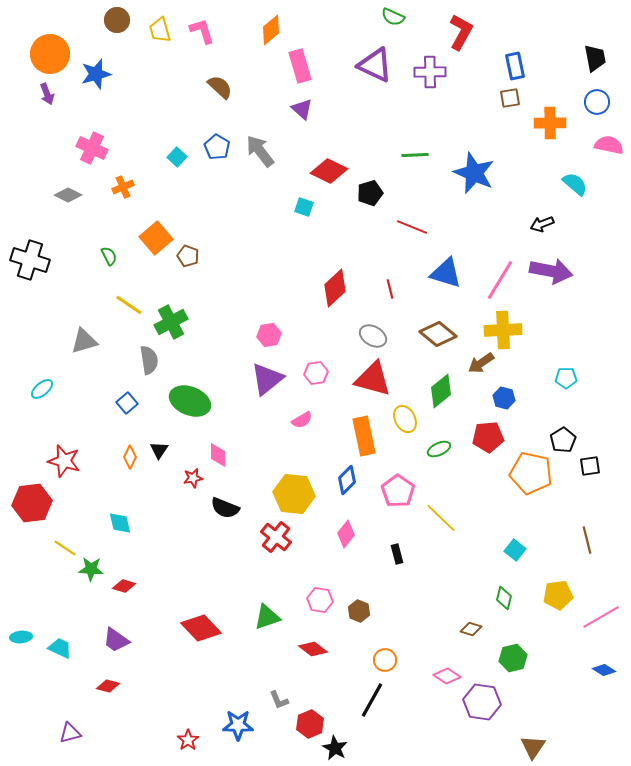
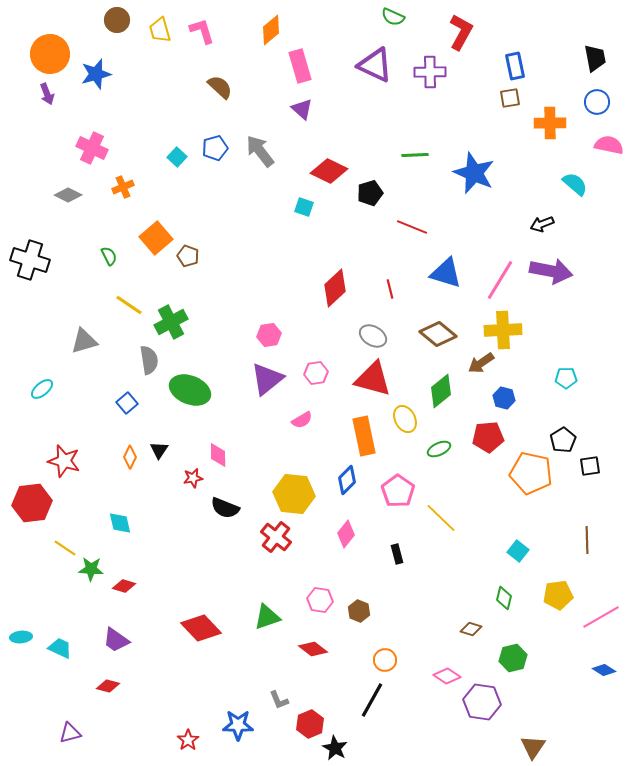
blue pentagon at (217, 147): moved 2 px left, 1 px down; rotated 25 degrees clockwise
green ellipse at (190, 401): moved 11 px up
brown line at (587, 540): rotated 12 degrees clockwise
cyan square at (515, 550): moved 3 px right, 1 px down
